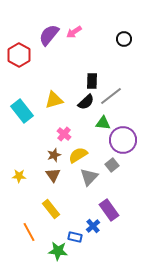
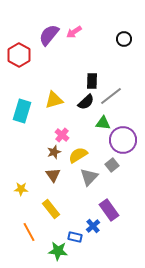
cyan rectangle: rotated 55 degrees clockwise
pink cross: moved 2 px left, 1 px down
brown star: moved 3 px up
yellow star: moved 2 px right, 13 px down
